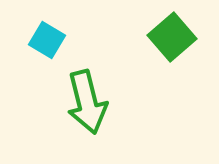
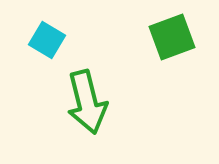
green square: rotated 21 degrees clockwise
